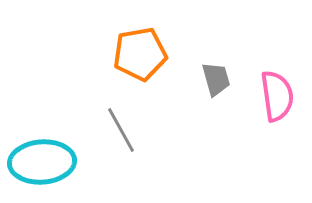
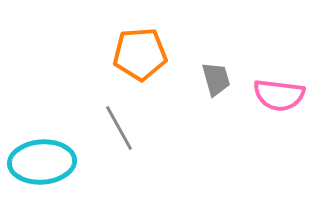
orange pentagon: rotated 6 degrees clockwise
pink semicircle: moved 2 px right, 1 px up; rotated 105 degrees clockwise
gray line: moved 2 px left, 2 px up
